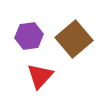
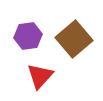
purple hexagon: moved 1 px left
